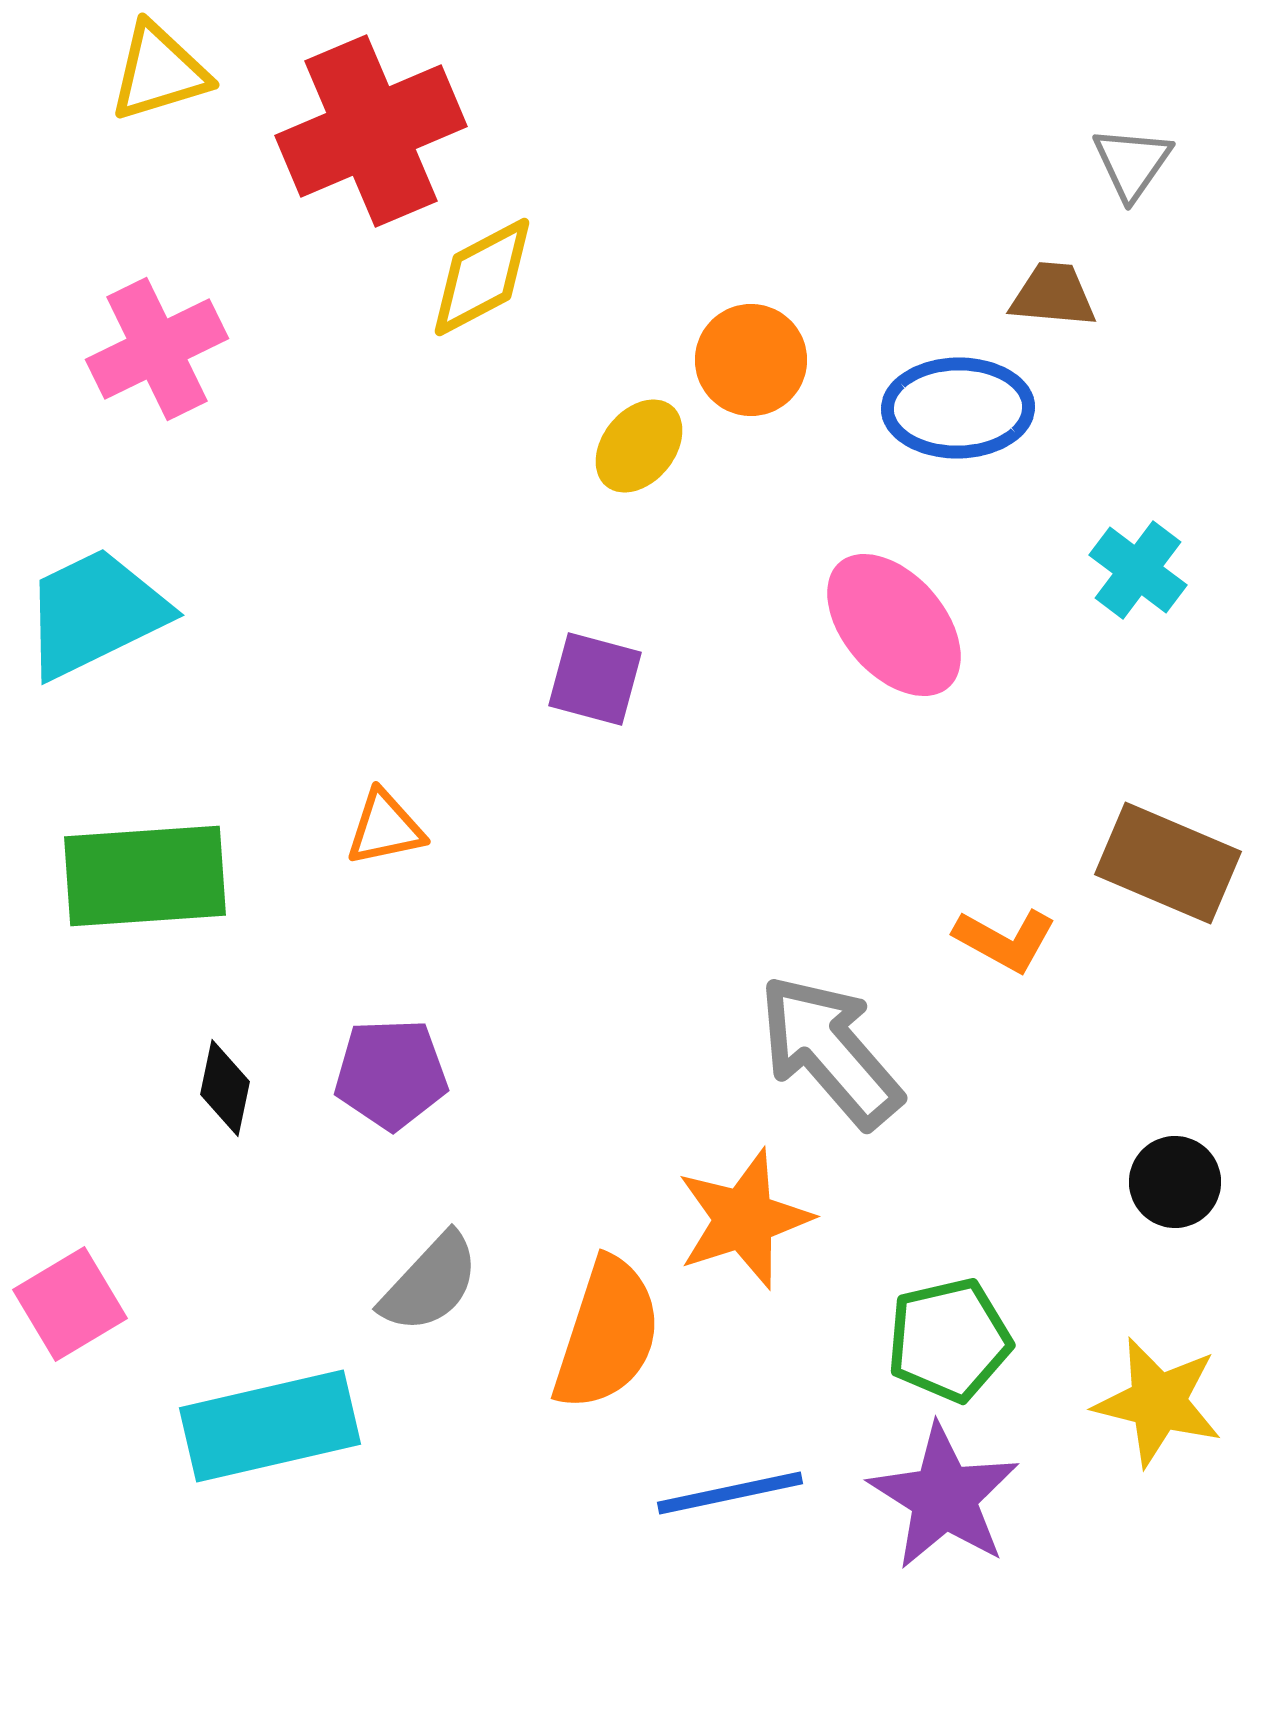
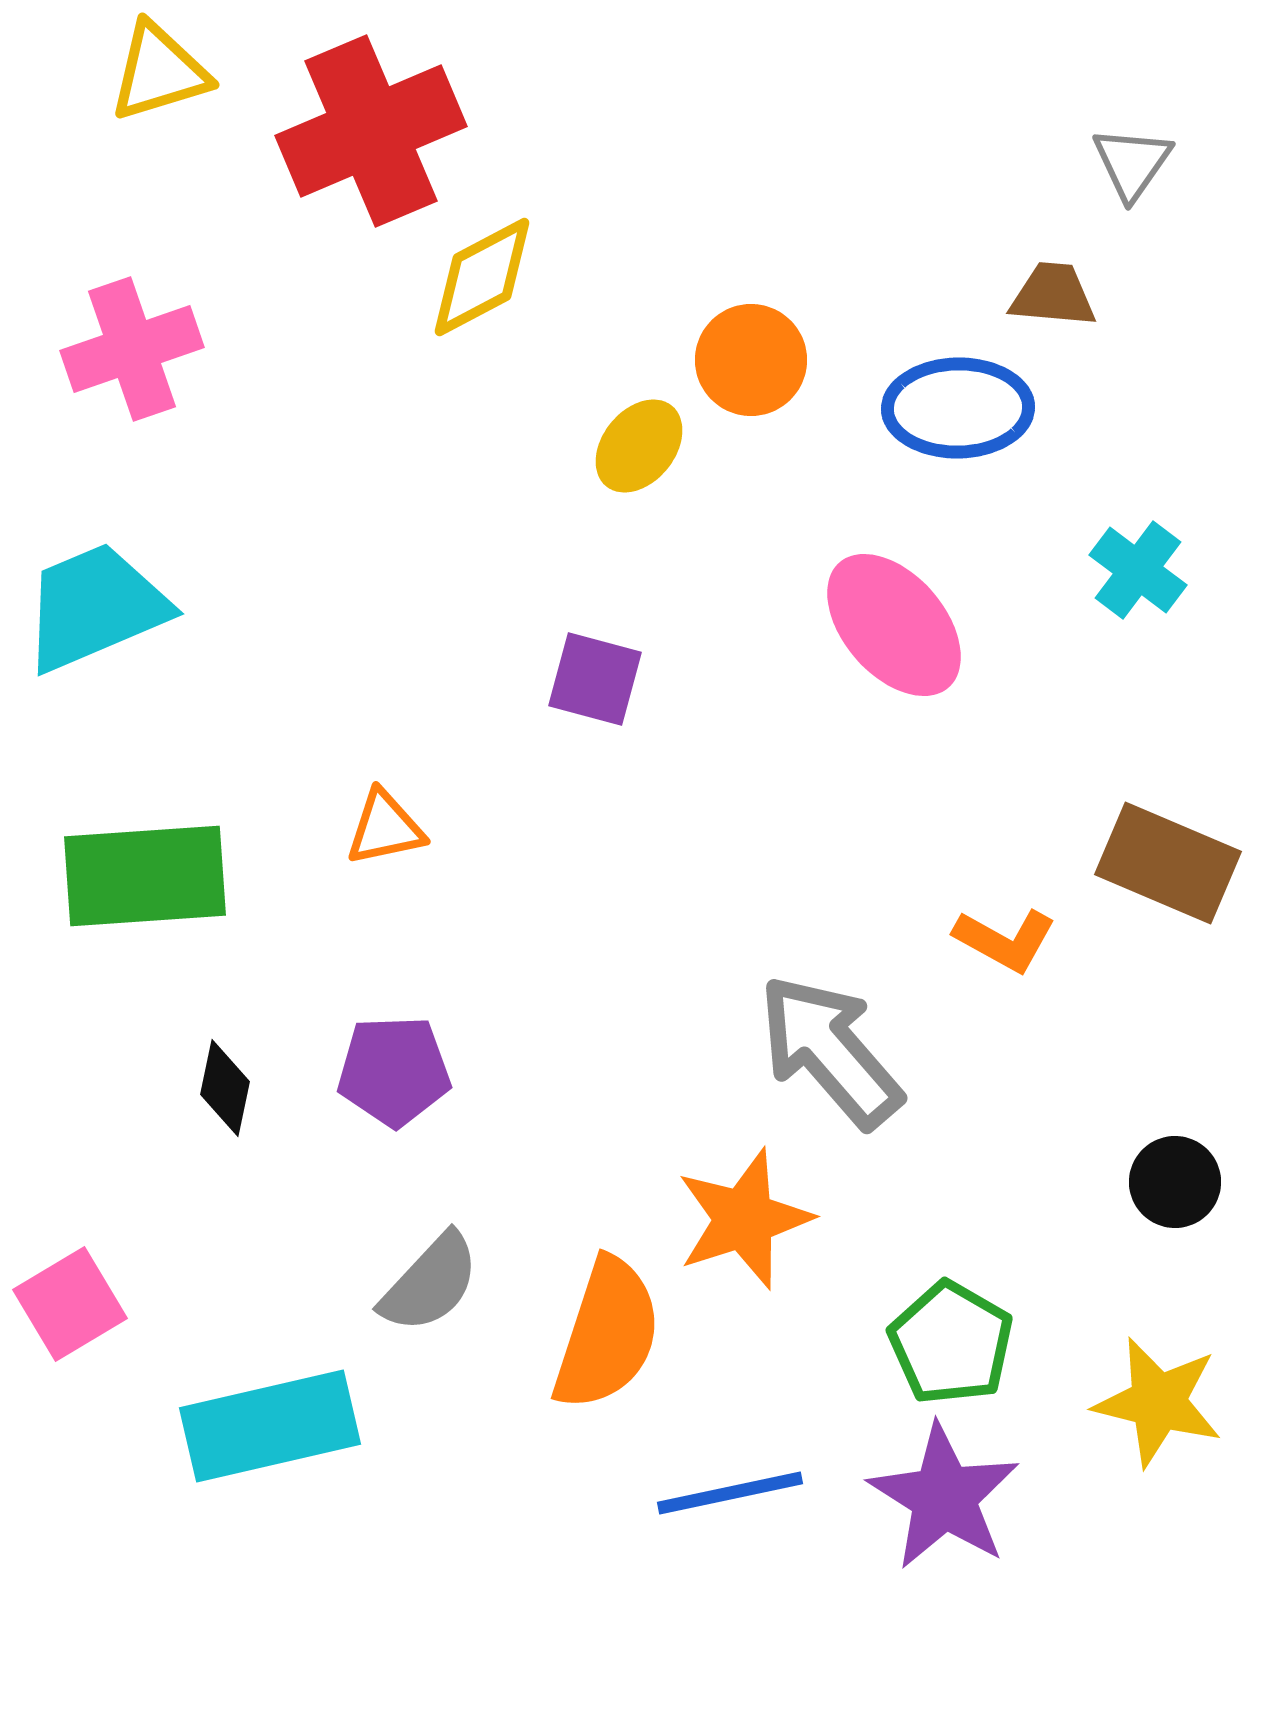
pink cross: moved 25 px left; rotated 7 degrees clockwise
cyan trapezoid: moved 6 px up; rotated 3 degrees clockwise
purple pentagon: moved 3 px right, 3 px up
green pentagon: moved 2 px right, 3 px down; rotated 29 degrees counterclockwise
